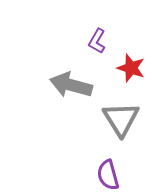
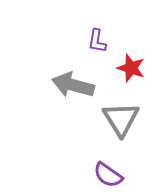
purple L-shape: rotated 20 degrees counterclockwise
gray arrow: moved 2 px right
purple semicircle: rotated 40 degrees counterclockwise
